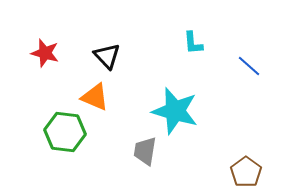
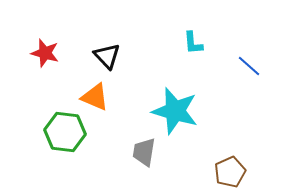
gray trapezoid: moved 1 px left, 1 px down
brown pentagon: moved 16 px left; rotated 12 degrees clockwise
